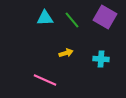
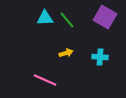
green line: moved 5 px left
cyan cross: moved 1 px left, 2 px up
